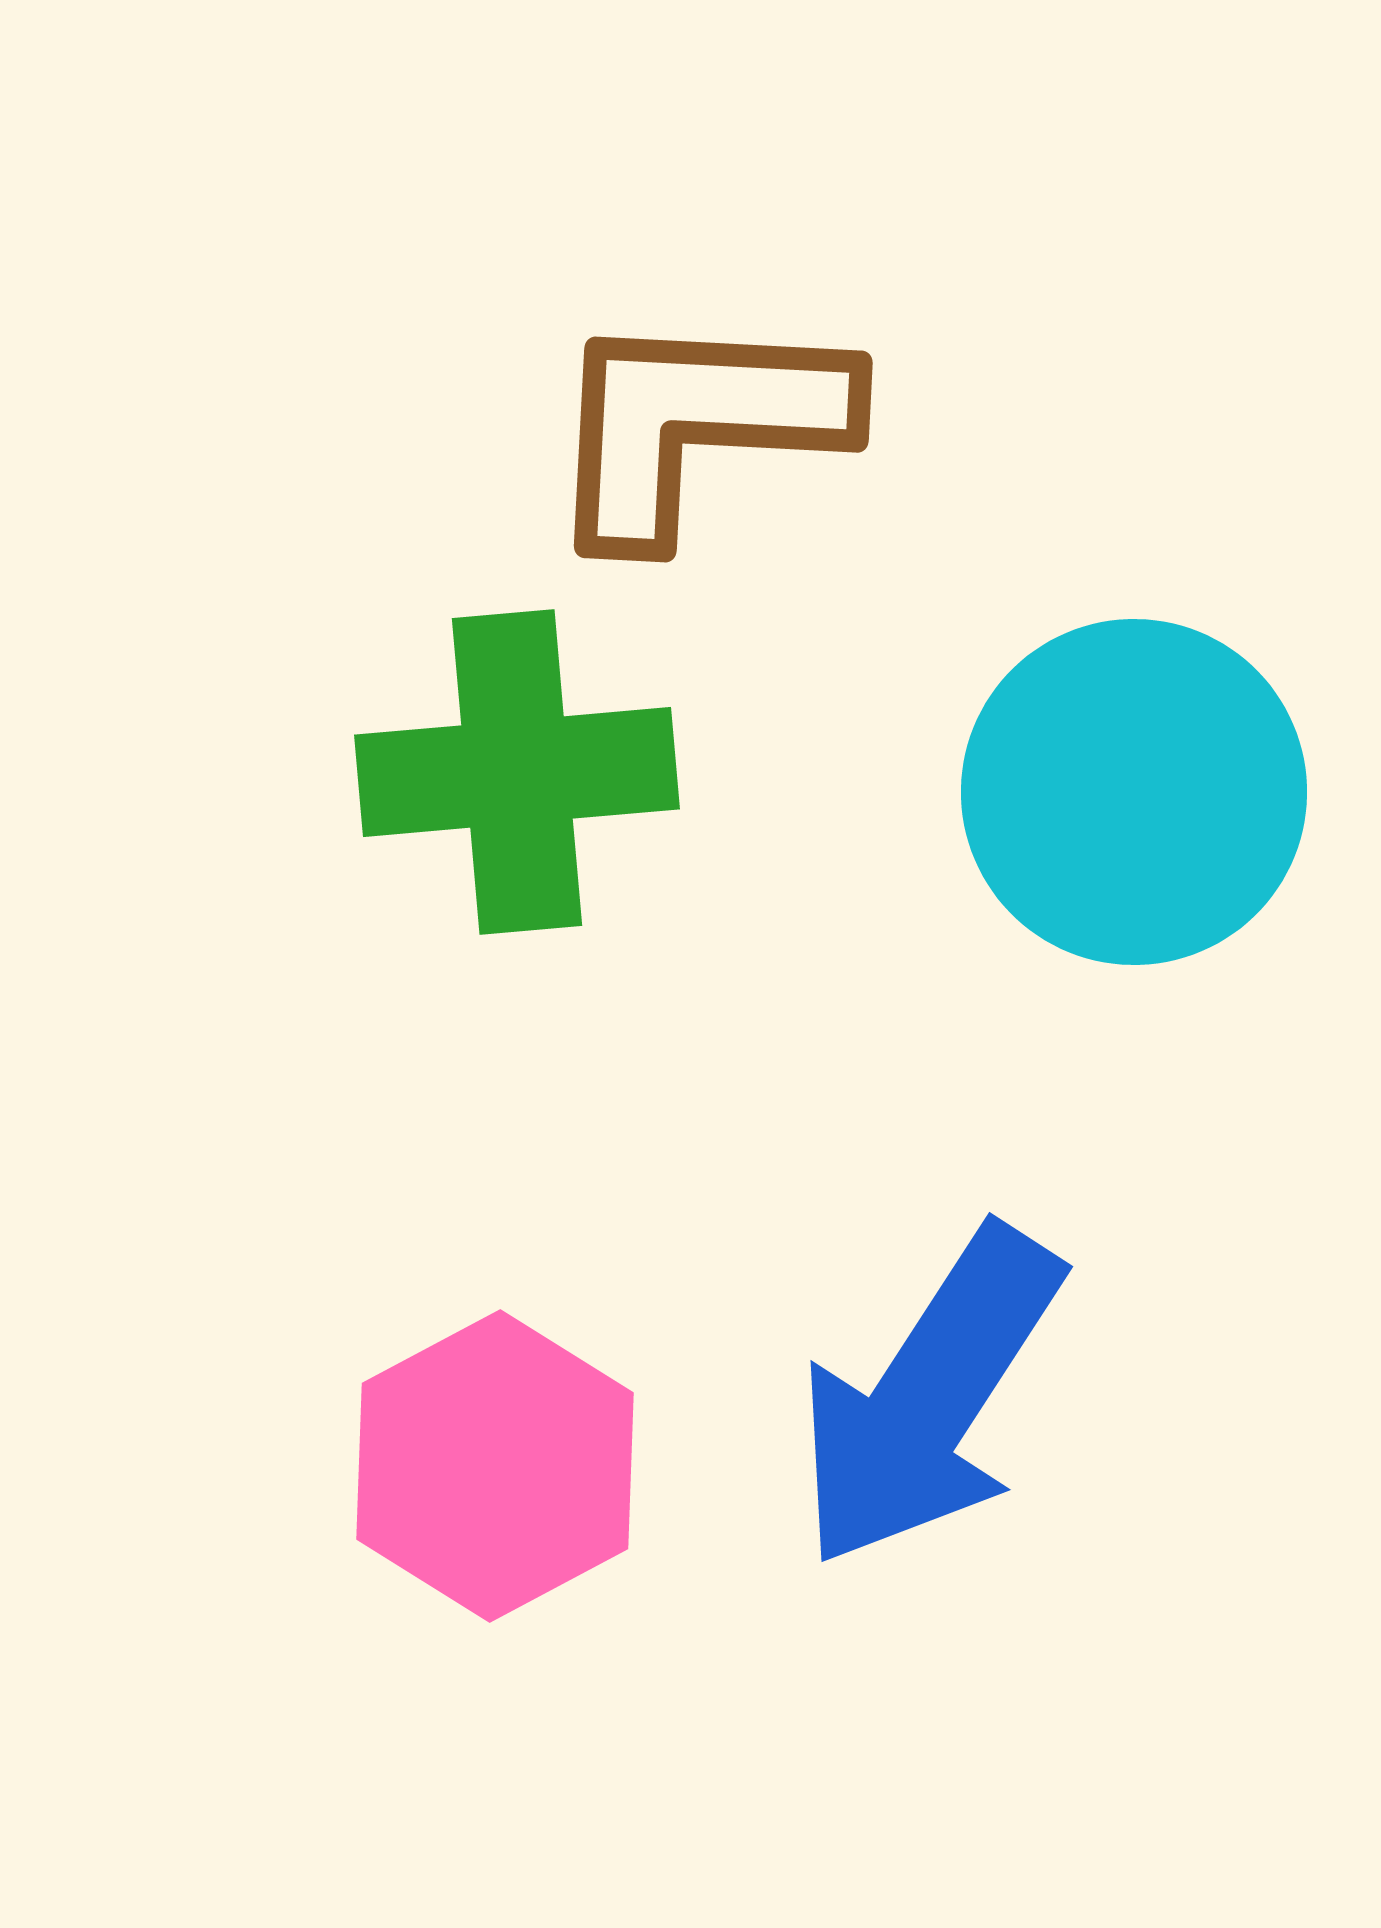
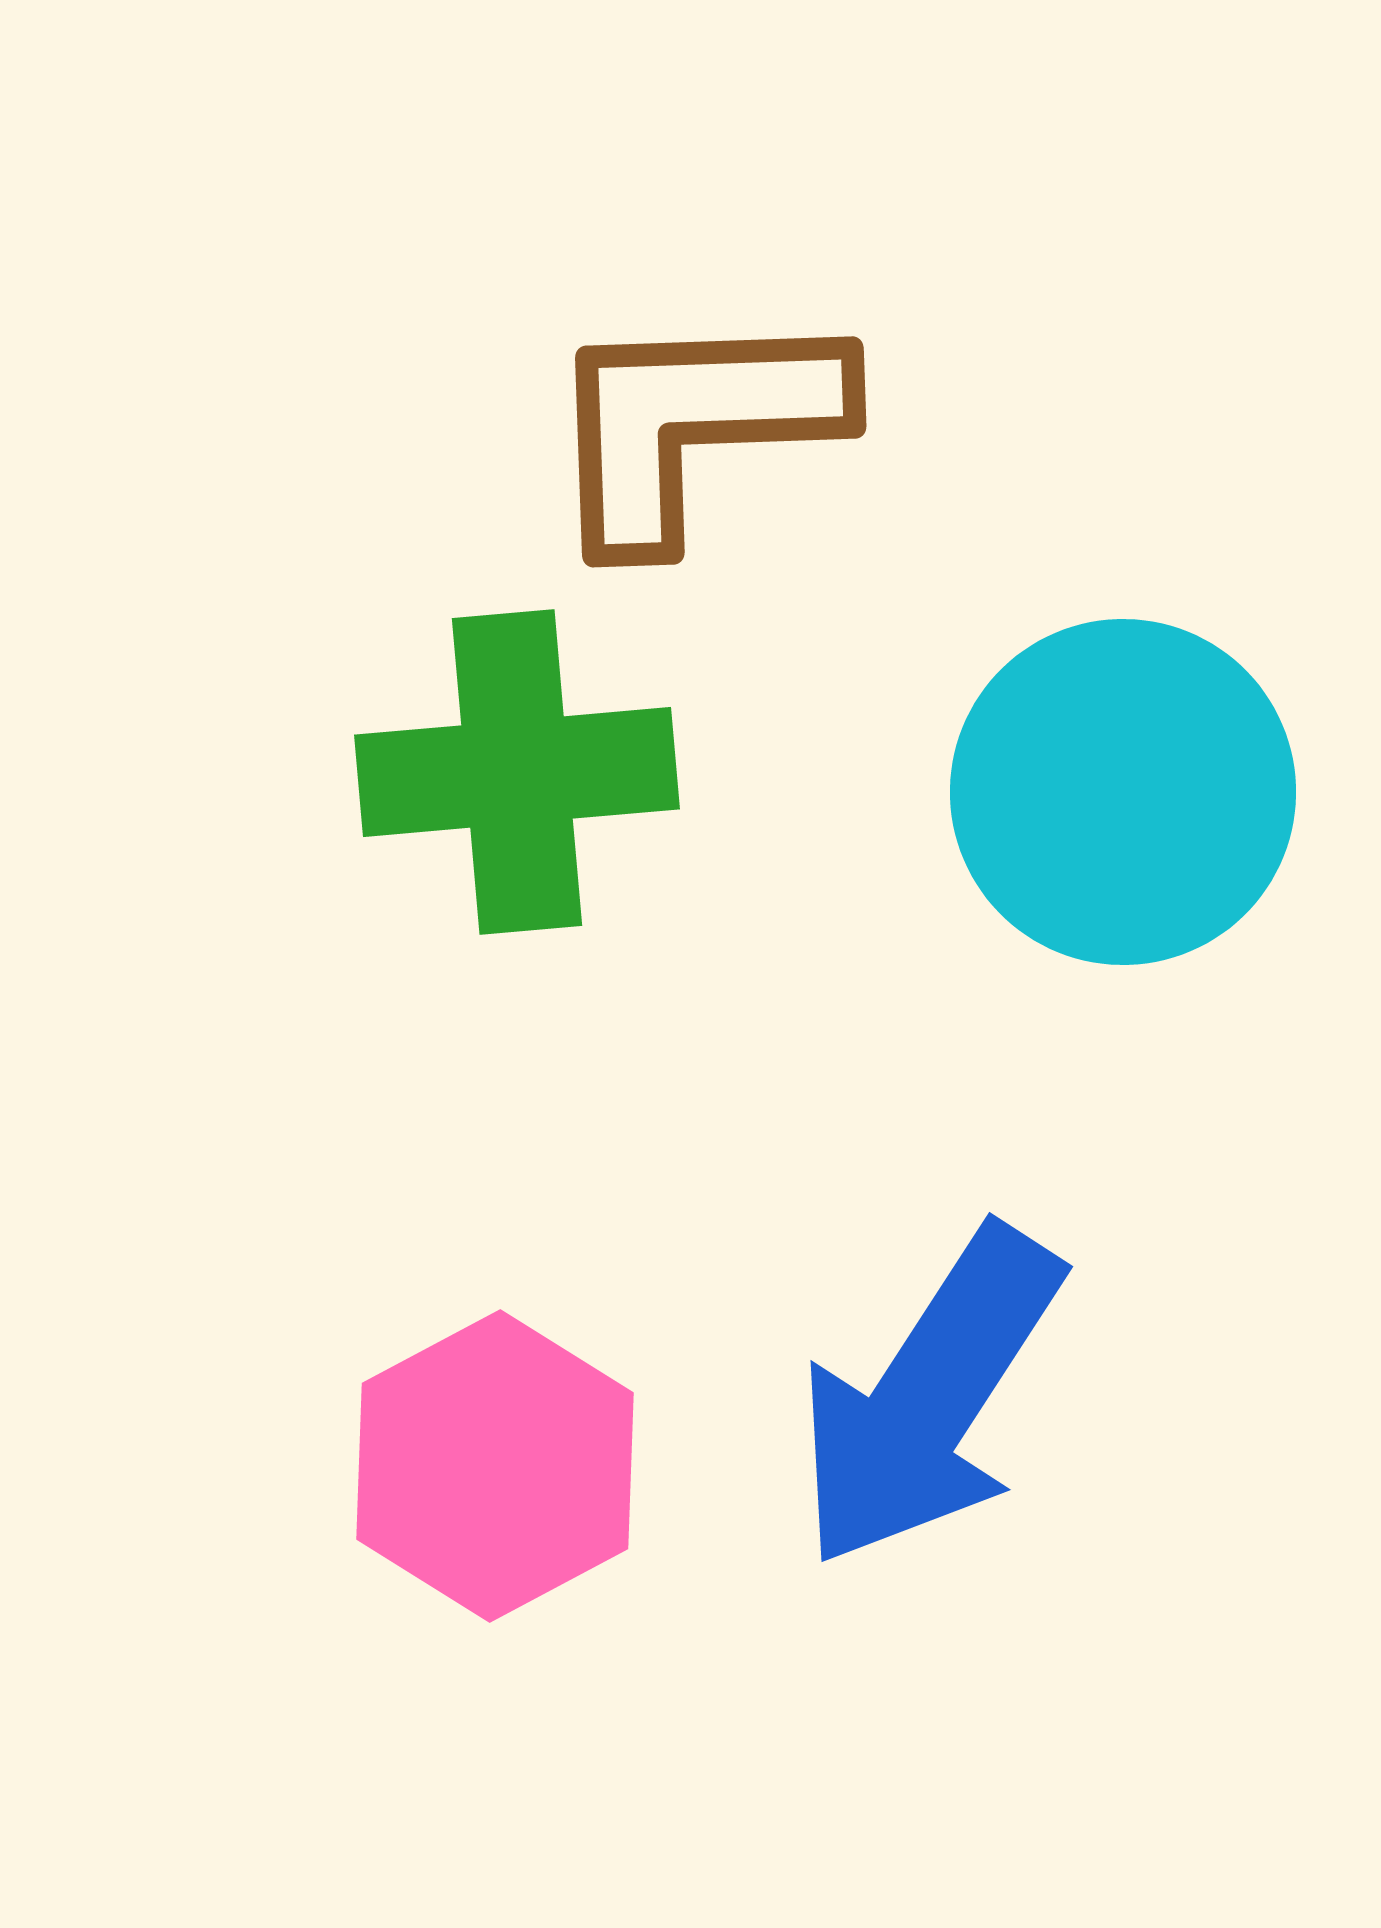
brown L-shape: moved 3 px left; rotated 5 degrees counterclockwise
cyan circle: moved 11 px left
